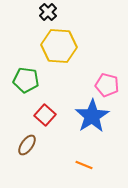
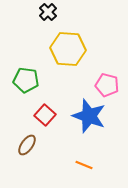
yellow hexagon: moved 9 px right, 3 px down
blue star: moved 3 px left; rotated 20 degrees counterclockwise
